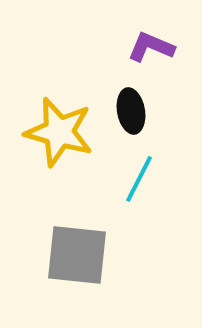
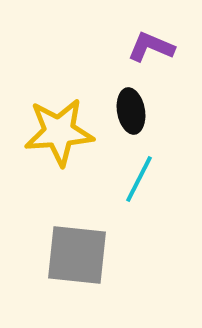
yellow star: rotated 20 degrees counterclockwise
